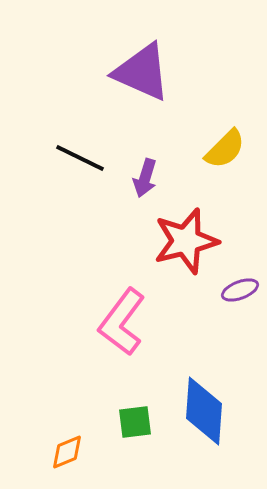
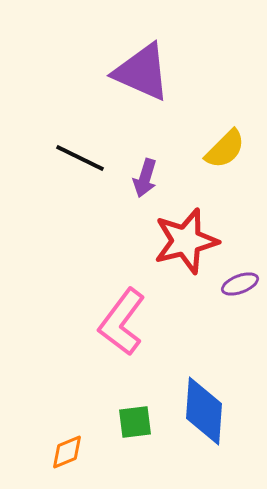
purple ellipse: moved 6 px up
